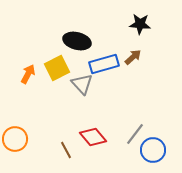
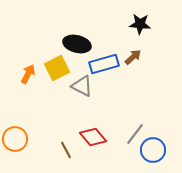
black ellipse: moved 3 px down
gray triangle: moved 2 px down; rotated 20 degrees counterclockwise
